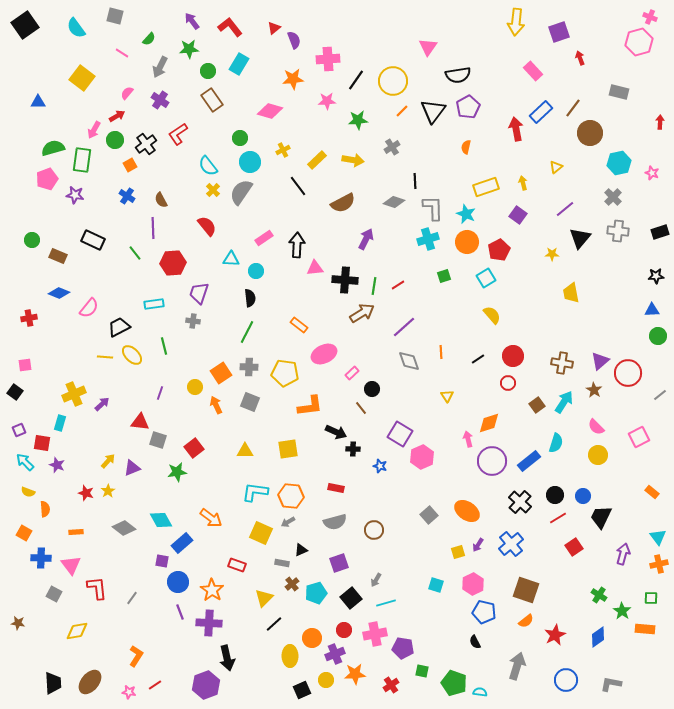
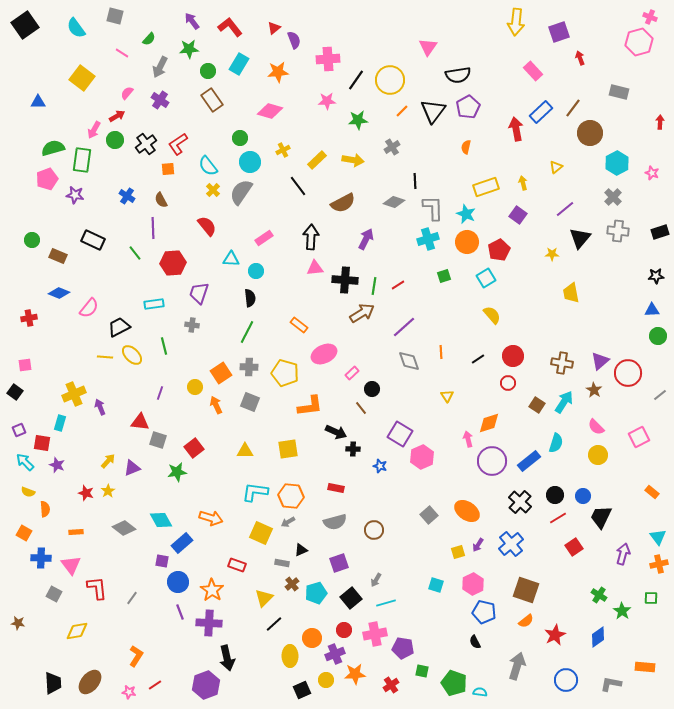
orange star at (293, 79): moved 15 px left, 7 px up
yellow circle at (393, 81): moved 3 px left, 1 px up
red L-shape at (178, 134): moved 10 px down
cyan hexagon at (619, 163): moved 2 px left; rotated 15 degrees counterclockwise
orange square at (130, 165): moved 38 px right, 4 px down; rotated 24 degrees clockwise
black arrow at (297, 245): moved 14 px right, 8 px up
gray cross at (193, 321): moved 1 px left, 4 px down
yellow pentagon at (285, 373): rotated 8 degrees clockwise
purple arrow at (102, 404): moved 2 px left, 3 px down; rotated 70 degrees counterclockwise
brown square at (537, 405): rotated 21 degrees counterclockwise
orange arrow at (211, 518): rotated 20 degrees counterclockwise
orange rectangle at (645, 629): moved 38 px down
